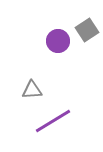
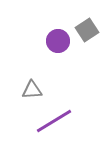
purple line: moved 1 px right
